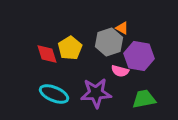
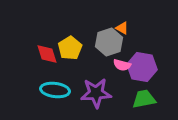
purple hexagon: moved 3 px right, 11 px down
pink semicircle: moved 2 px right, 6 px up
cyan ellipse: moved 1 px right, 4 px up; rotated 16 degrees counterclockwise
